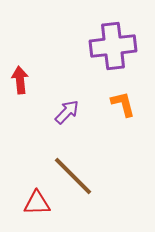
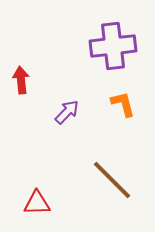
red arrow: moved 1 px right
brown line: moved 39 px right, 4 px down
